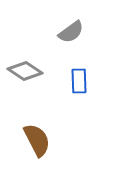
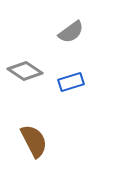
blue rectangle: moved 8 px left, 1 px down; rotated 75 degrees clockwise
brown semicircle: moved 3 px left, 1 px down
